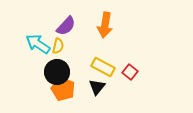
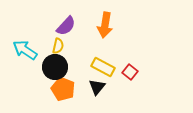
cyan arrow: moved 13 px left, 6 px down
black circle: moved 2 px left, 5 px up
